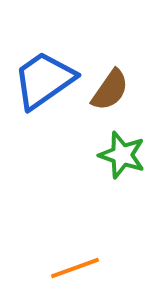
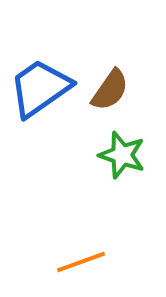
blue trapezoid: moved 4 px left, 8 px down
orange line: moved 6 px right, 6 px up
